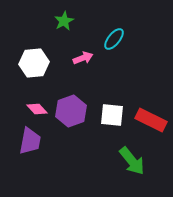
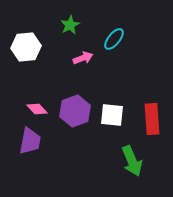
green star: moved 6 px right, 4 px down
white hexagon: moved 8 px left, 16 px up
purple hexagon: moved 4 px right
red rectangle: moved 1 px right, 1 px up; rotated 60 degrees clockwise
green arrow: rotated 16 degrees clockwise
